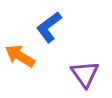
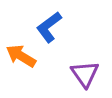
orange arrow: moved 1 px right
